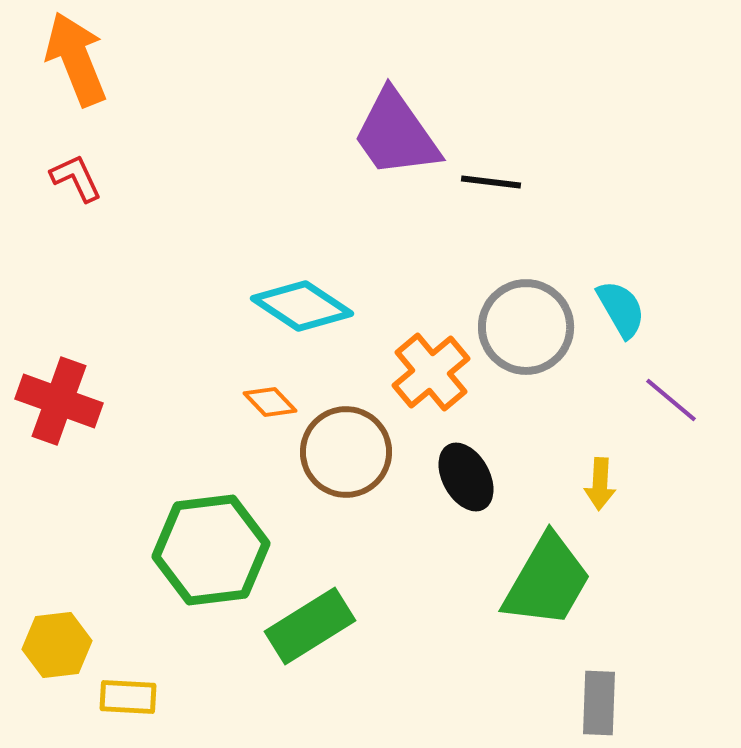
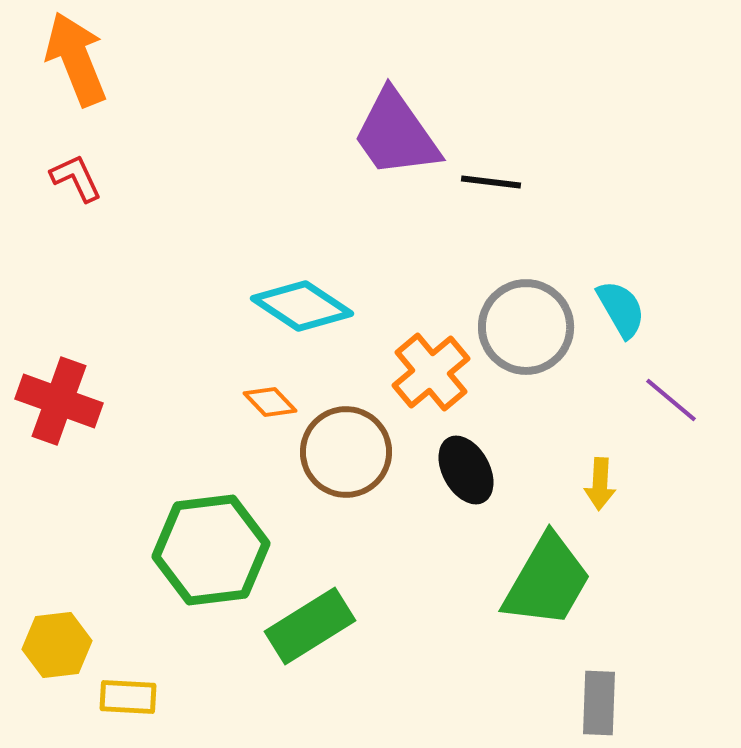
black ellipse: moved 7 px up
